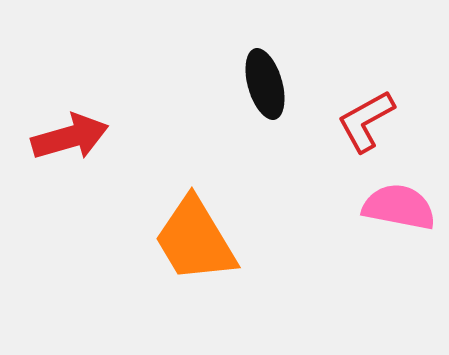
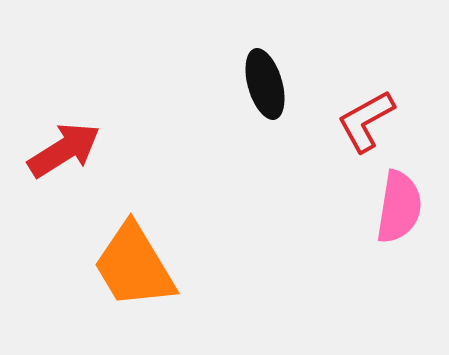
red arrow: moved 6 px left, 13 px down; rotated 16 degrees counterclockwise
pink semicircle: rotated 88 degrees clockwise
orange trapezoid: moved 61 px left, 26 px down
